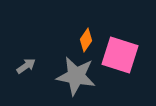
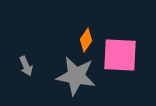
pink square: rotated 15 degrees counterclockwise
gray arrow: rotated 102 degrees clockwise
